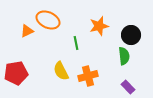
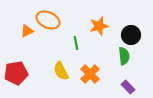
orange cross: moved 2 px right, 2 px up; rotated 30 degrees counterclockwise
